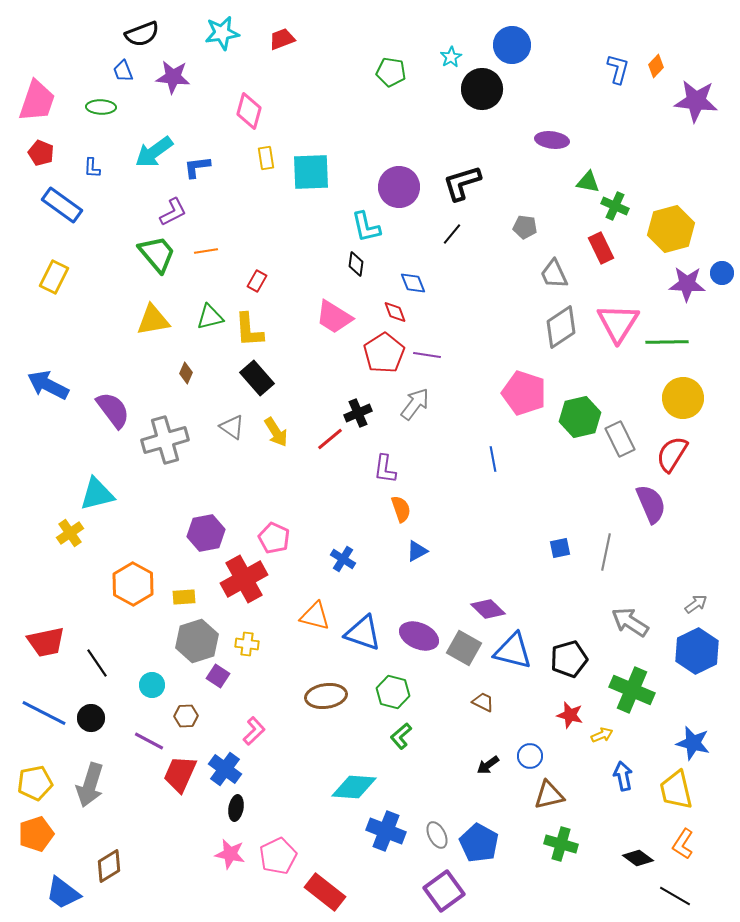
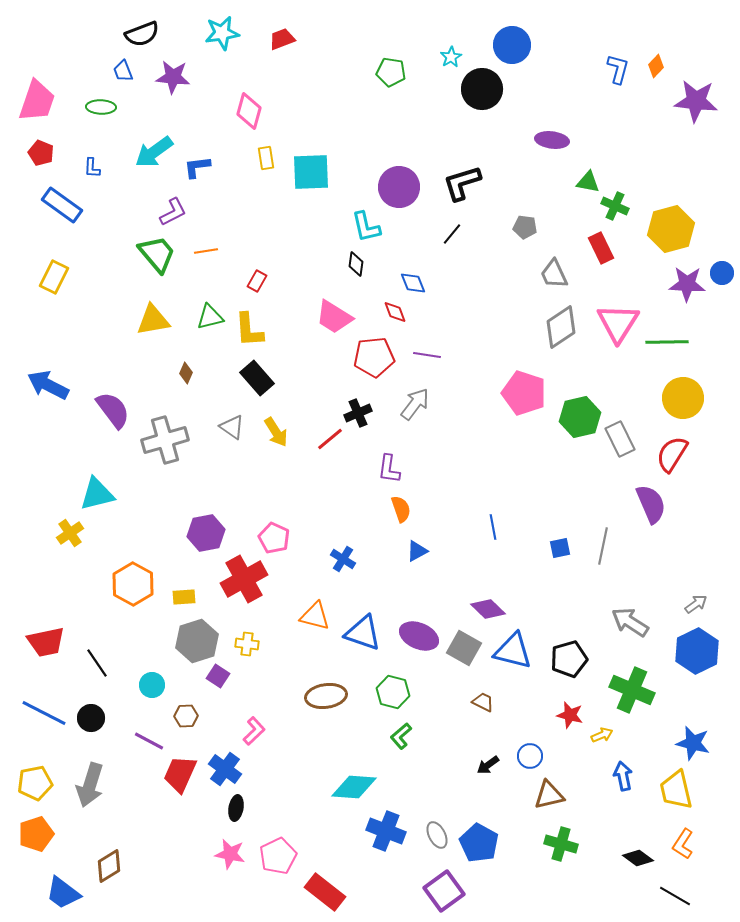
red pentagon at (384, 353): moved 10 px left, 4 px down; rotated 27 degrees clockwise
blue line at (493, 459): moved 68 px down
purple L-shape at (385, 469): moved 4 px right
gray line at (606, 552): moved 3 px left, 6 px up
